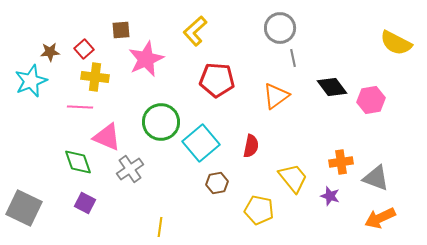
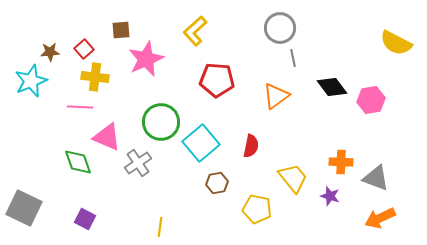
orange cross: rotated 10 degrees clockwise
gray cross: moved 8 px right, 6 px up
purple square: moved 16 px down
yellow pentagon: moved 2 px left, 1 px up
